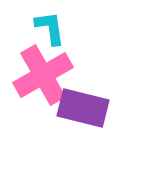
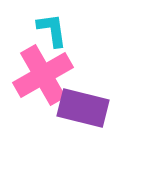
cyan L-shape: moved 2 px right, 2 px down
